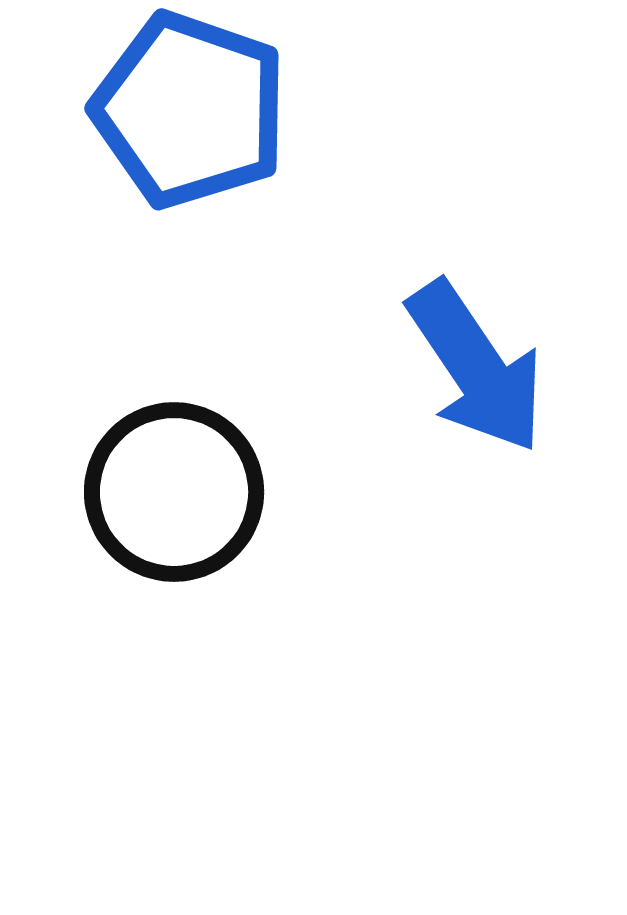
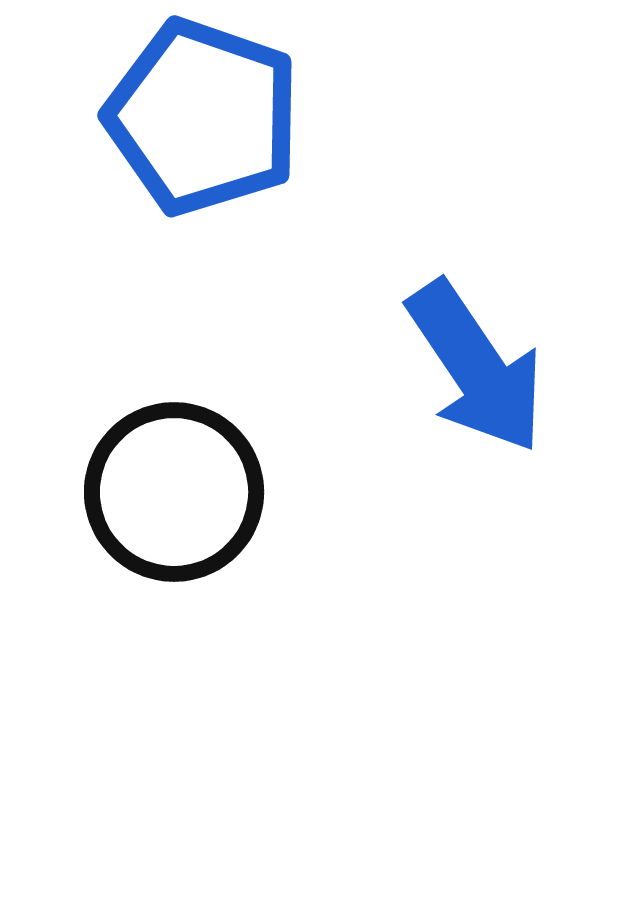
blue pentagon: moved 13 px right, 7 px down
